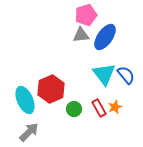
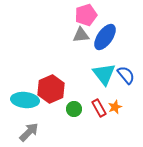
cyan ellipse: rotated 60 degrees counterclockwise
